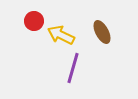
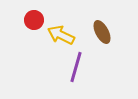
red circle: moved 1 px up
purple line: moved 3 px right, 1 px up
